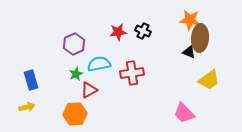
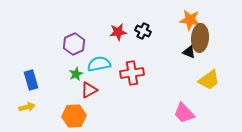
orange hexagon: moved 1 px left, 2 px down
